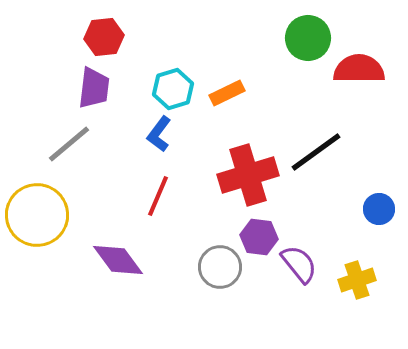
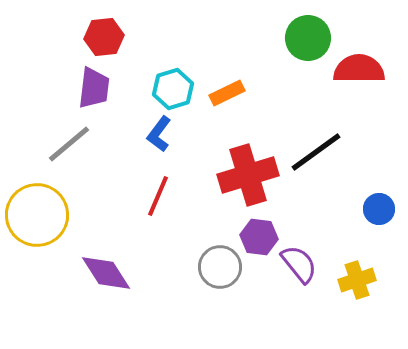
purple diamond: moved 12 px left, 13 px down; rotated 4 degrees clockwise
